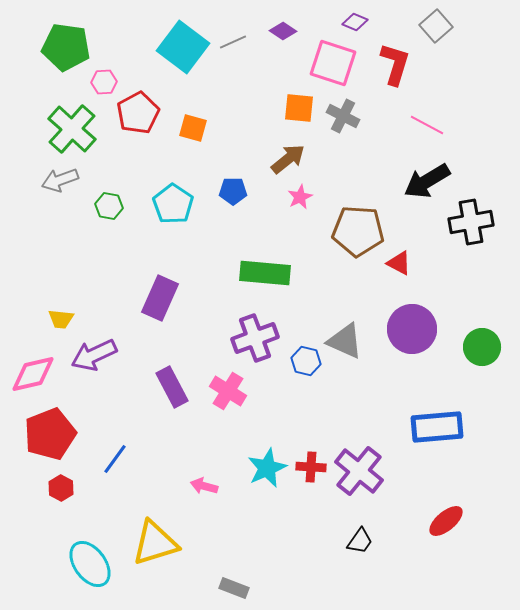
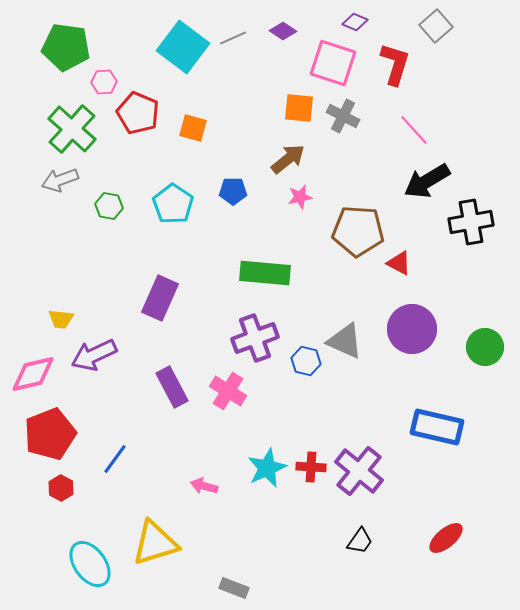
gray line at (233, 42): moved 4 px up
red pentagon at (138, 113): rotated 21 degrees counterclockwise
pink line at (427, 125): moved 13 px left, 5 px down; rotated 20 degrees clockwise
pink star at (300, 197): rotated 15 degrees clockwise
green circle at (482, 347): moved 3 px right
blue rectangle at (437, 427): rotated 18 degrees clockwise
red ellipse at (446, 521): moved 17 px down
